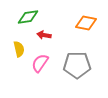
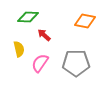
green diamond: rotated 10 degrees clockwise
orange diamond: moved 1 px left, 2 px up
red arrow: rotated 32 degrees clockwise
gray pentagon: moved 1 px left, 2 px up
